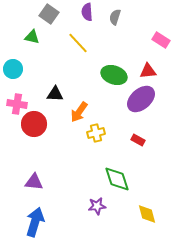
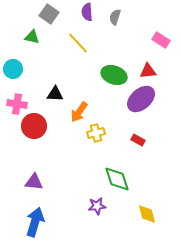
red circle: moved 2 px down
